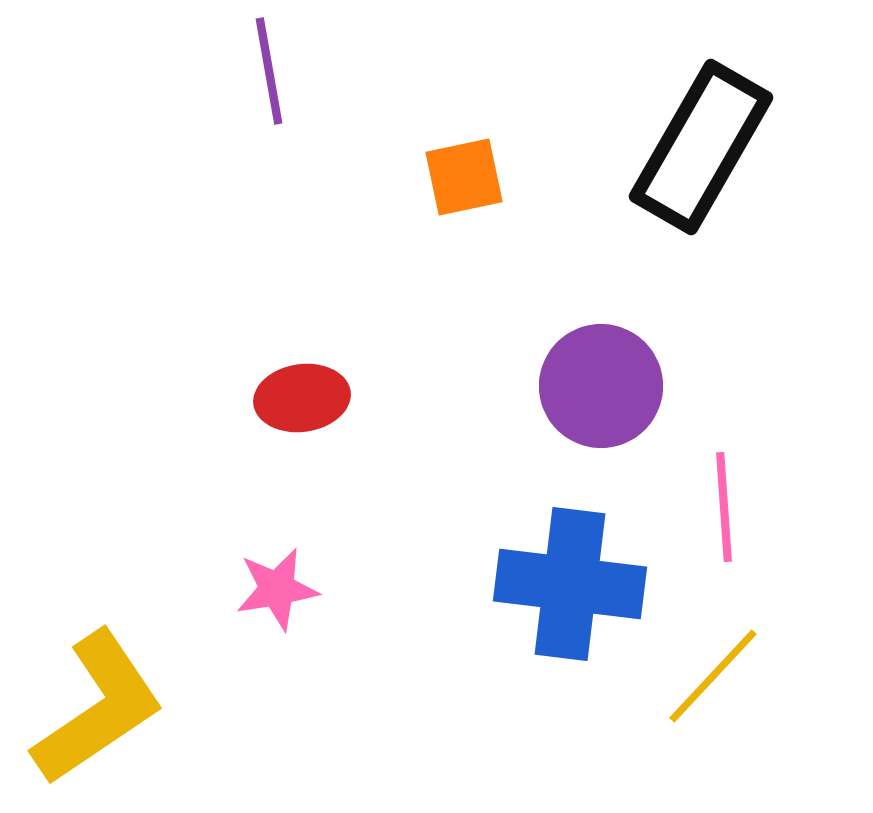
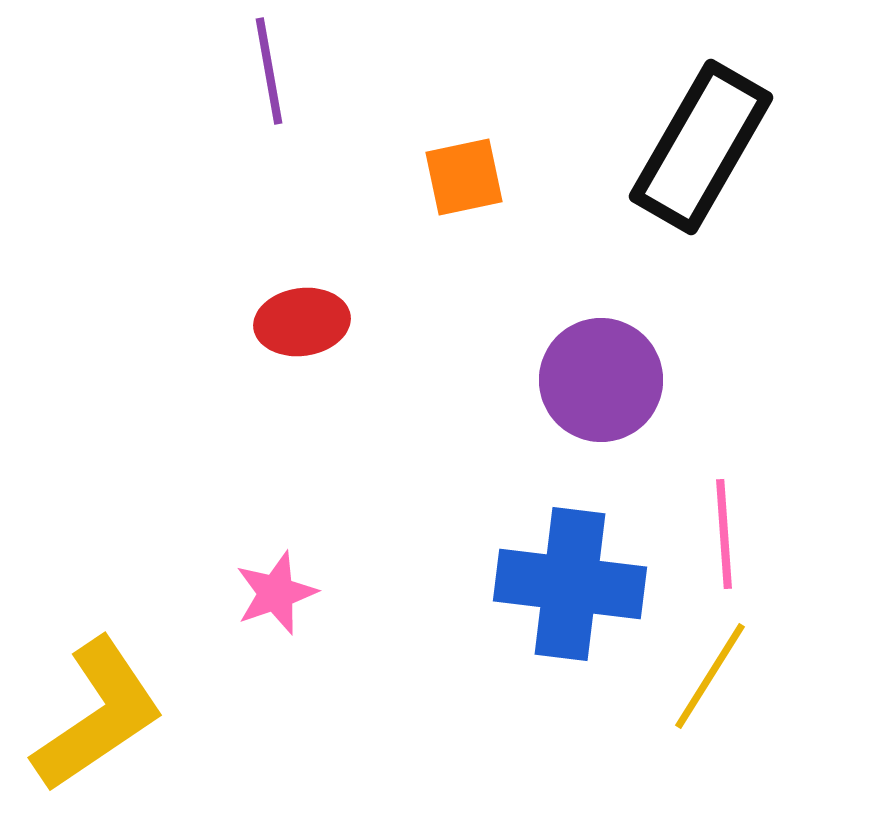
purple circle: moved 6 px up
red ellipse: moved 76 px up
pink line: moved 27 px down
pink star: moved 1 px left, 4 px down; rotated 10 degrees counterclockwise
yellow line: moved 3 px left; rotated 11 degrees counterclockwise
yellow L-shape: moved 7 px down
